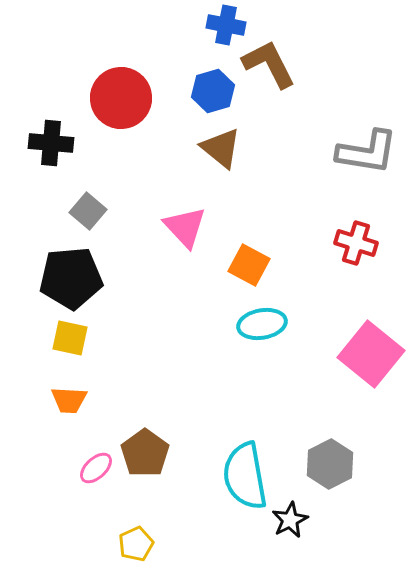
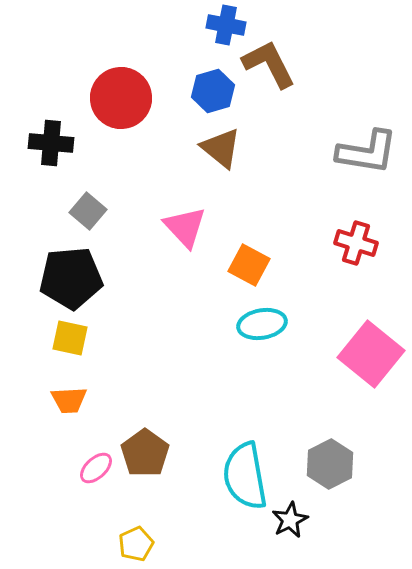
orange trapezoid: rotated 6 degrees counterclockwise
